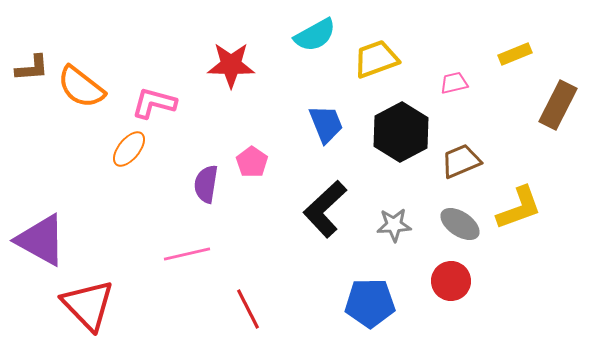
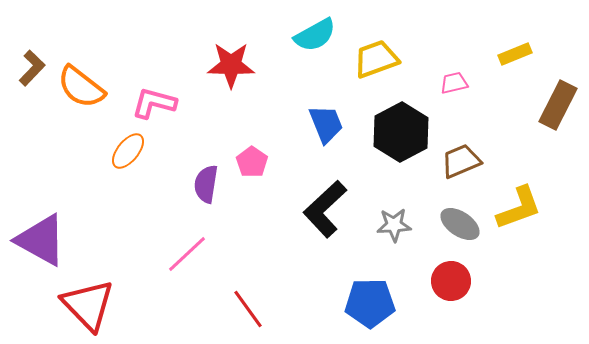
brown L-shape: rotated 42 degrees counterclockwise
orange ellipse: moved 1 px left, 2 px down
pink line: rotated 30 degrees counterclockwise
red line: rotated 9 degrees counterclockwise
